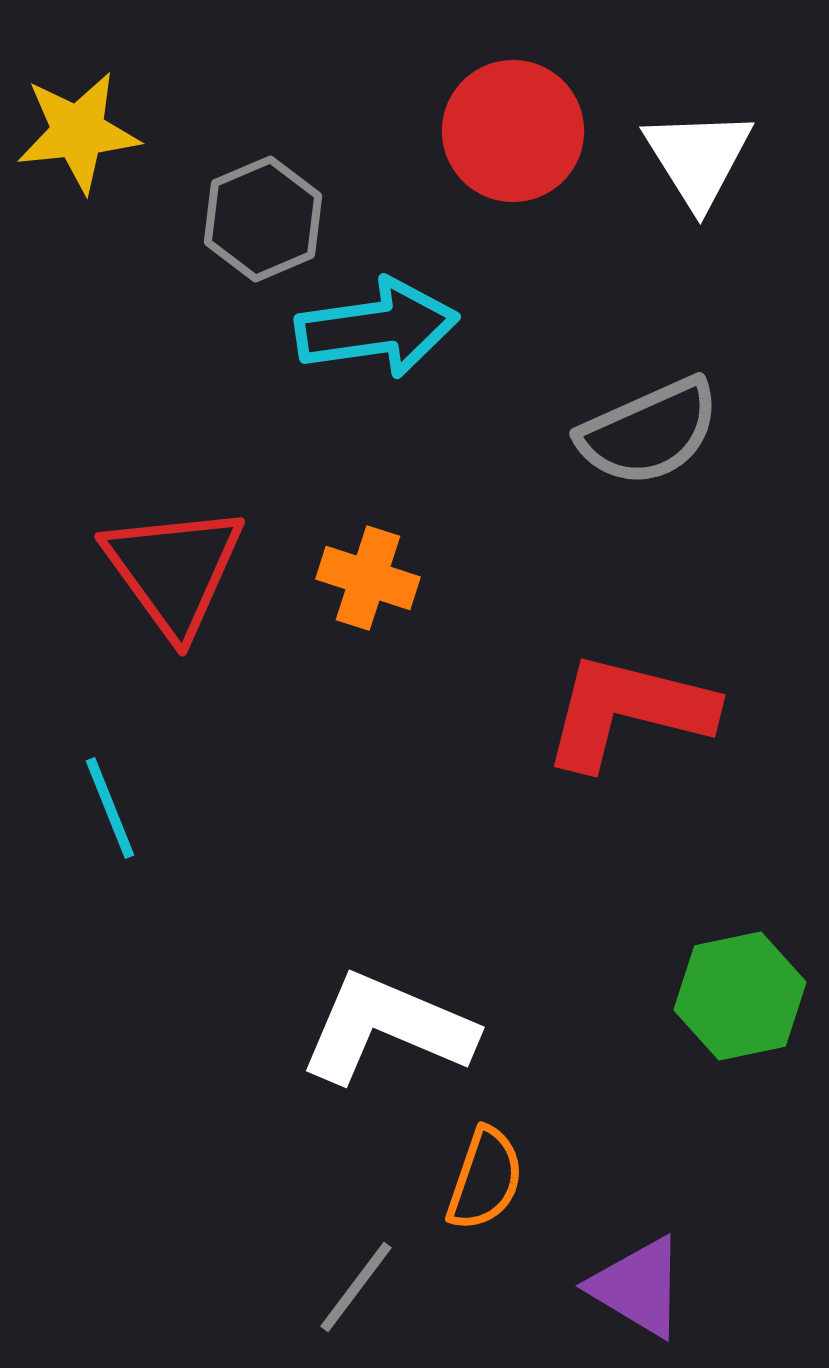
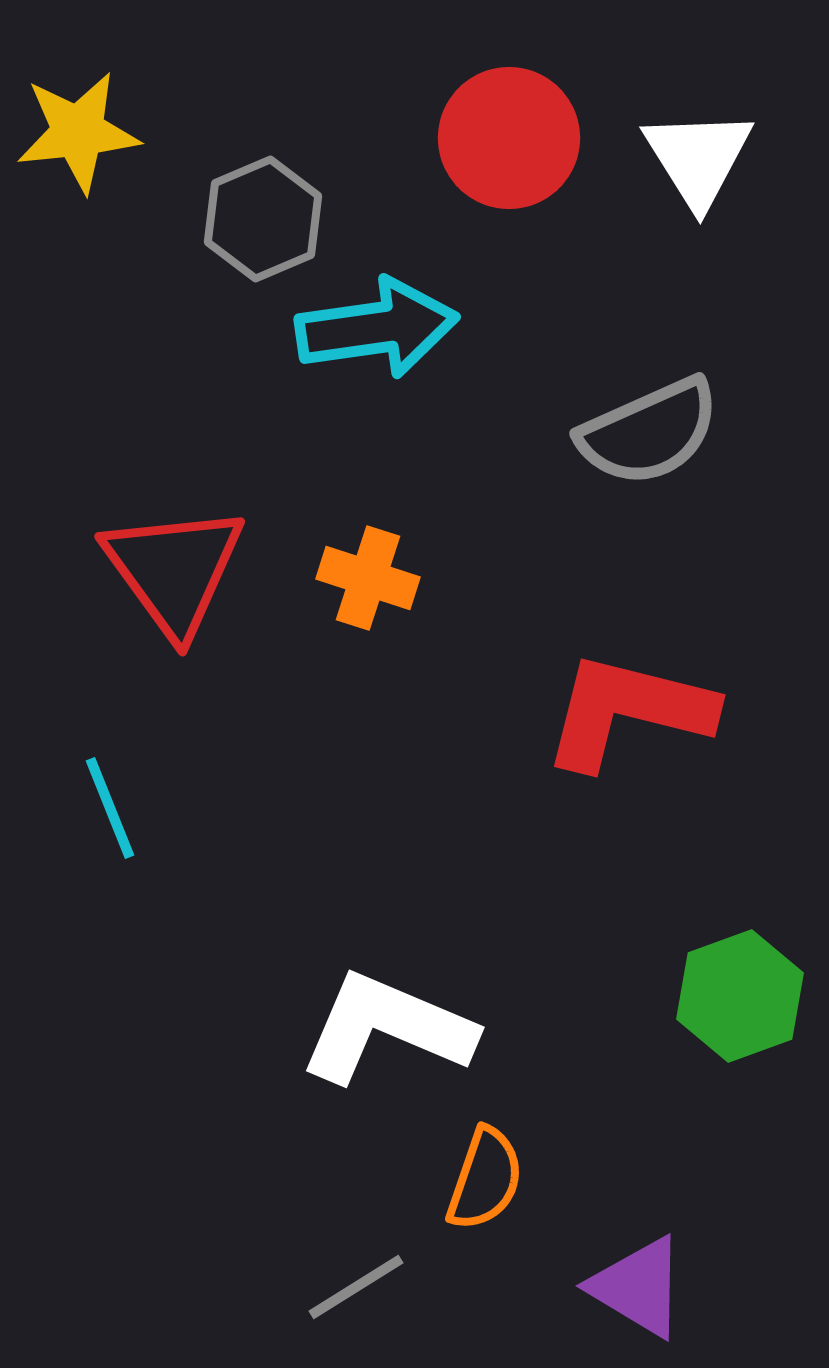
red circle: moved 4 px left, 7 px down
green hexagon: rotated 8 degrees counterclockwise
gray line: rotated 21 degrees clockwise
